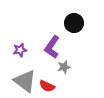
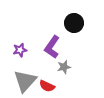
gray triangle: rotated 35 degrees clockwise
